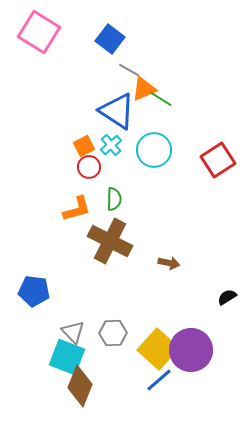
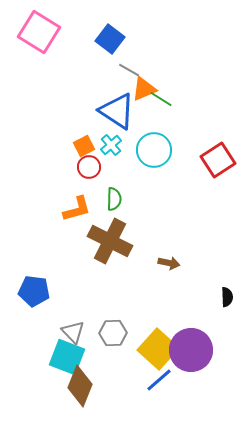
black semicircle: rotated 120 degrees clockwise
